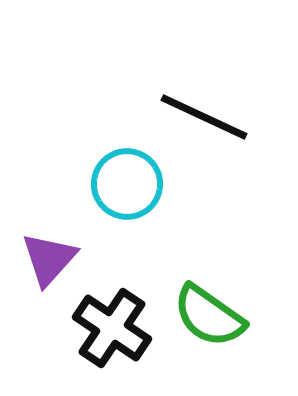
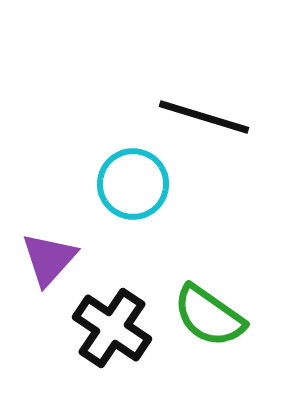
black line: rotated 8 degrees counterclockwise
cyan circle: moved 6 px right
